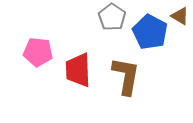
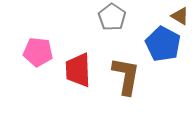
blue pentagon: moved 13 px right, 12 px down
